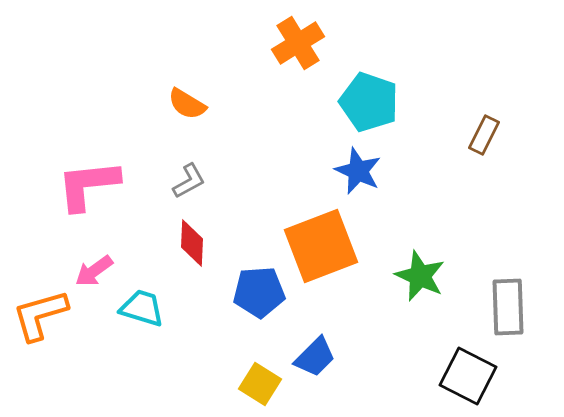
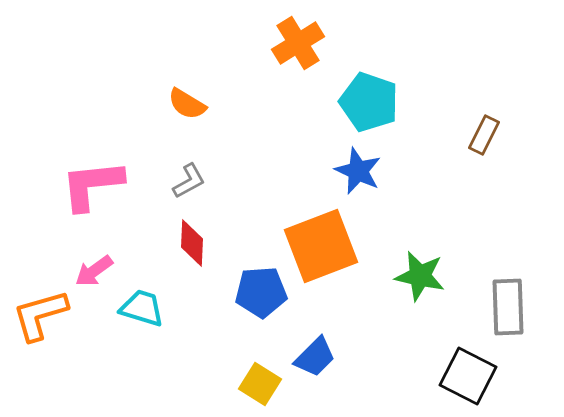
pink L-shape: moved 4 px right
green star: rotated 12 degrees counterclockwise
blue pentagon: moved 2 px right
